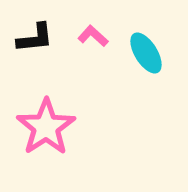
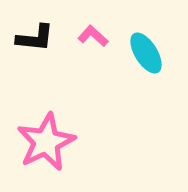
black L-shape: rotated 12 degrees clockwise
pink star: moved 15 px down; rotated 8 degrees clockwise
